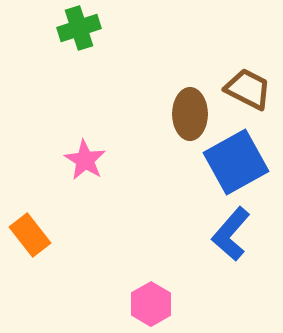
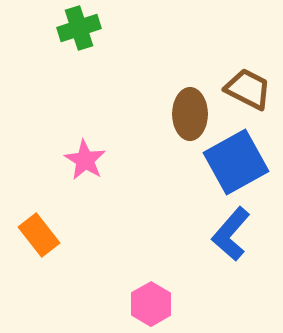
orange rectangle: moved 9 px right
